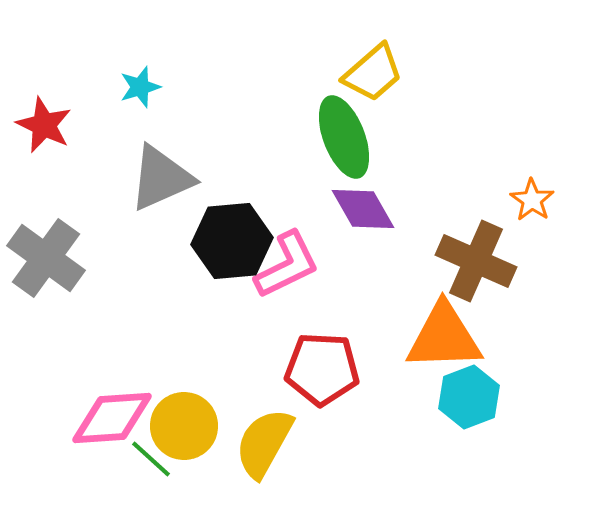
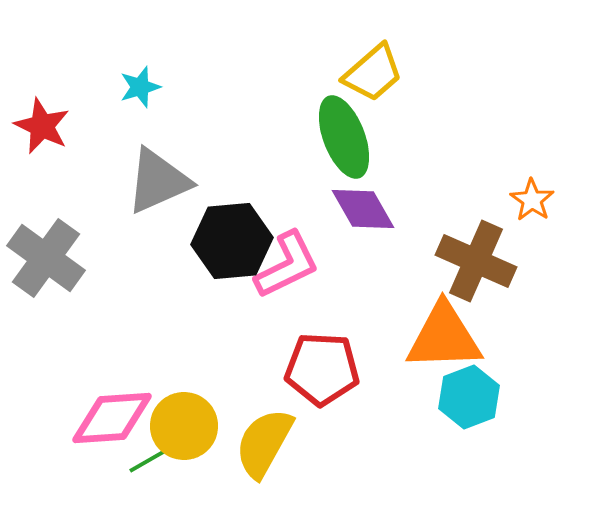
red star: moved 2 px left, 1 px down
gray triangle: moved 3 px left, 3 px down
green line: rotated 72 degrees counterclockwise
